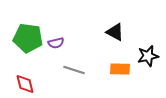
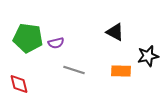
orange rectangle: moved 1 px right, 2 px down
red diamond: moved 6 px left
